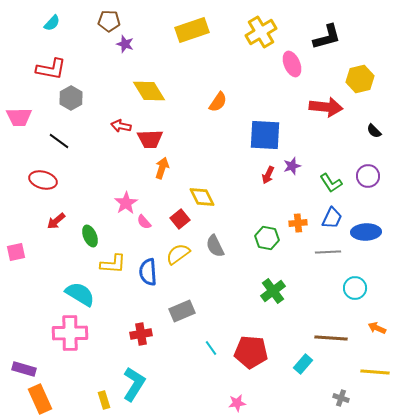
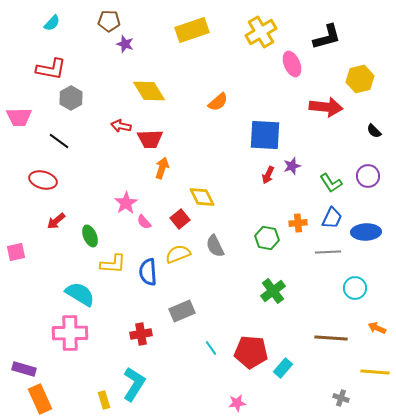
orange semicircle at (218, 102): rotated 15 degrees clockwise
yellow semicircle at (178, 254): rotated 15 degrees clockwise
cyan rectangle at (303, 364): moved 20 px left, 4 px down
